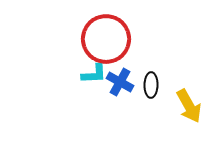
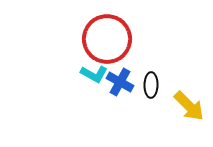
red circle: moved 1 px right
cyan L-shape: rotated 32 degrees clockwise
yellow arrow: rotated 16 degrees counterclockwise
